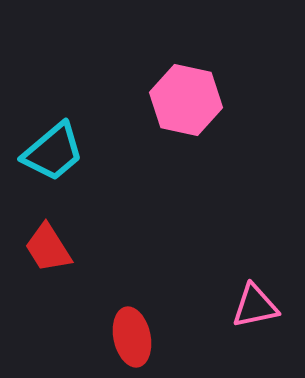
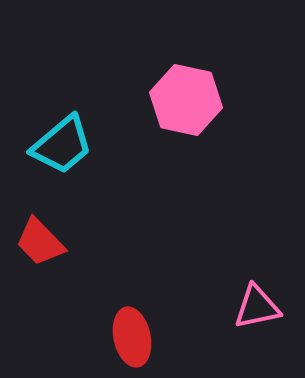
cyan trapezoid: moved 9 px right, 7 px up
red trapezoid: moved 8 px left, 6 px up; rotated 12 degrees counterclockwise
pink triangle: moved 2 px right, 1 px down
